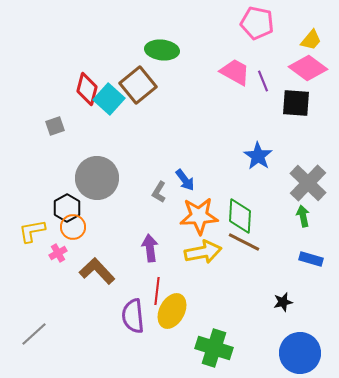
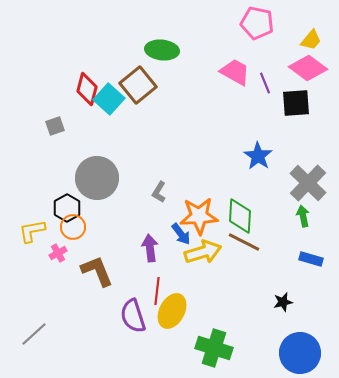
purple line: moved 2 px right, 2 px down
black square: rotated 8 degrees counterclockwise
blue arrow: moved 4 px left, 54 px down
yellow arrow: rotated 6 degrees counterclockwise
brown L-shape: rotated 21 degrees clockwise
purple semicircle: rotated 12 degrees counterclockwise
